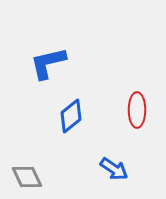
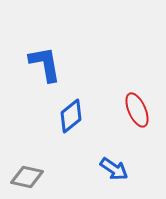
blue L-shape: moved 3 px left, 1 px down; rotated 93 degrees clockwise
red ellipse: rotated 24 degrees counterclockwise
gray diamond: rotated 52 degrees counterclockwise
